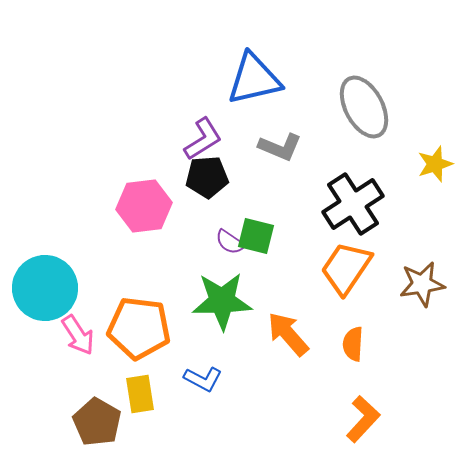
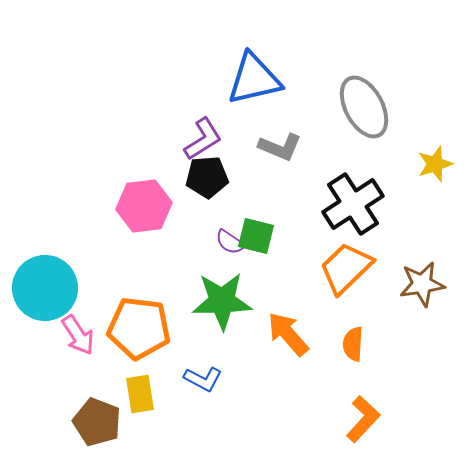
orange trapezoid: rotated 12 degrees clockwise
brown pentagon: rotated 9 degrees counterclockwise
